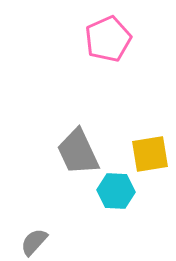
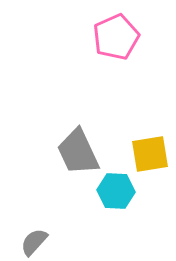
pink pentagon: moved 8 px right, 2 px up
